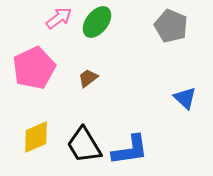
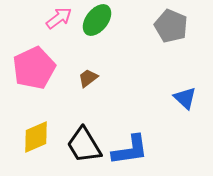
green ellipse: moved 2 px up
